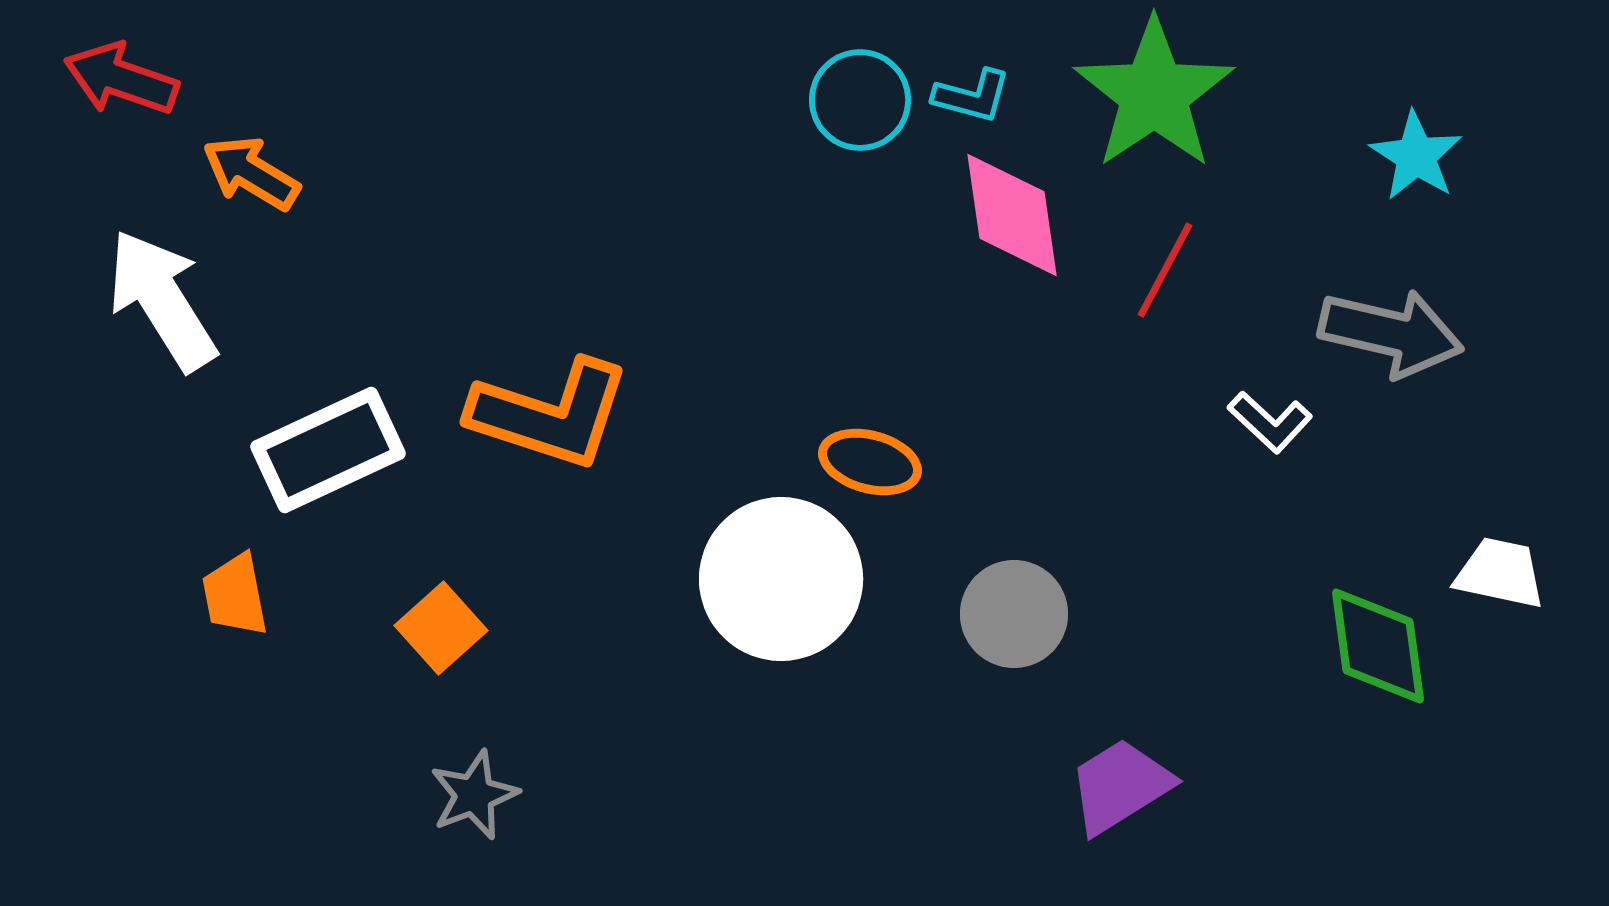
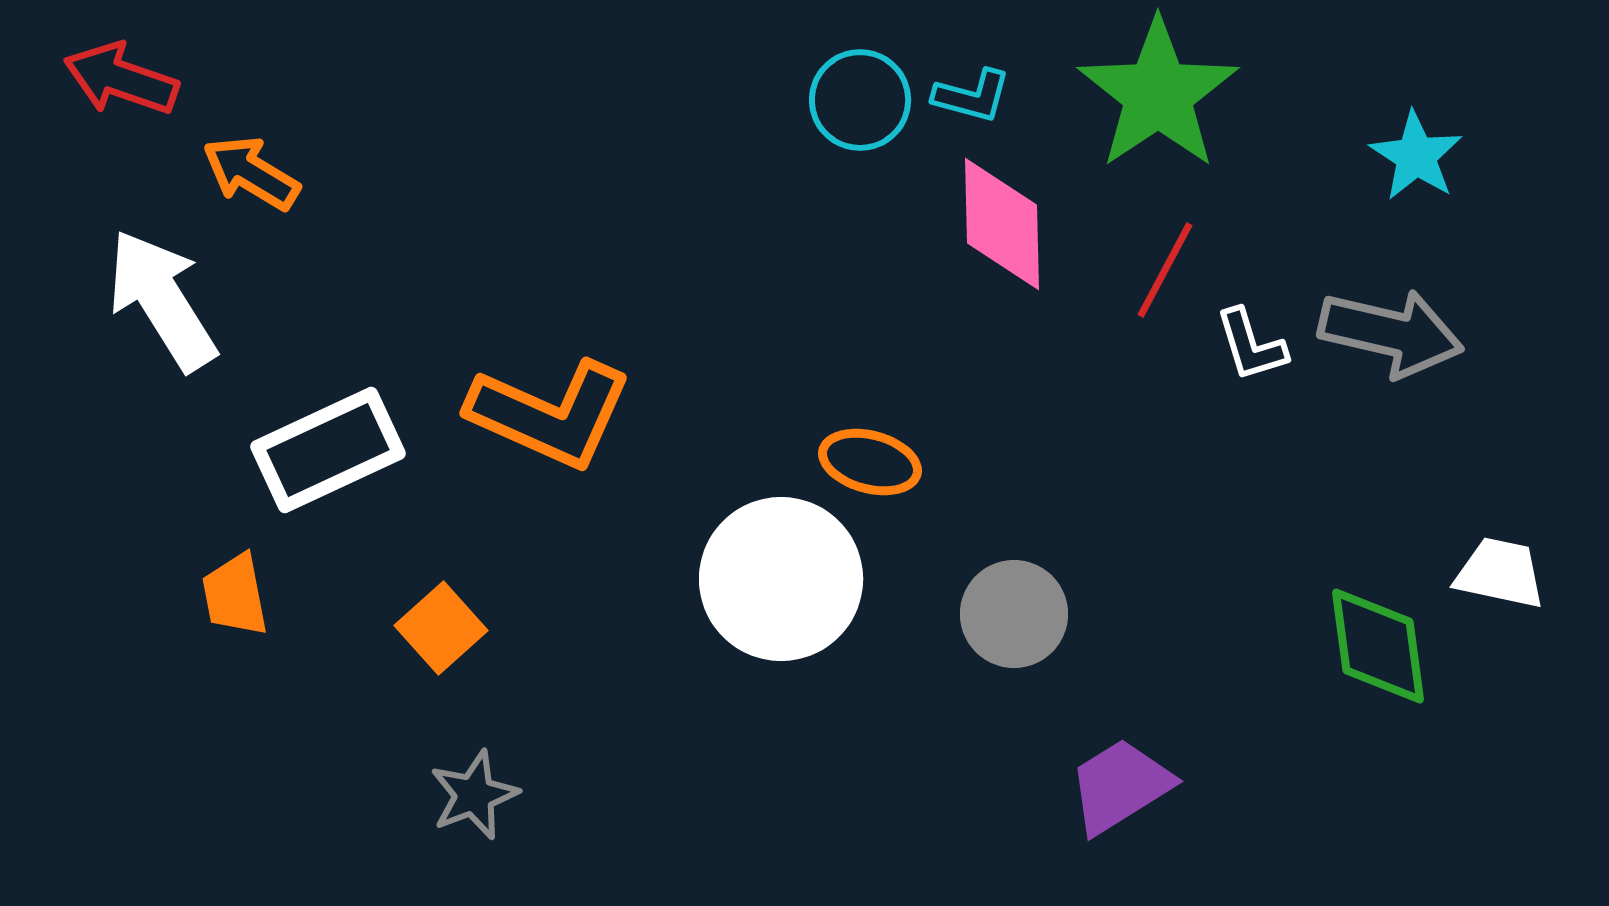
green star: moved 4 px right
pink diamond: moved 10 px left, 9 px down; rotated 7 degrees clockwise
orange L-shape: rotated 6 degrees clockwise
white L-shape: moved 19 px left, 77 px up; rotated 30 degrees clockwise
